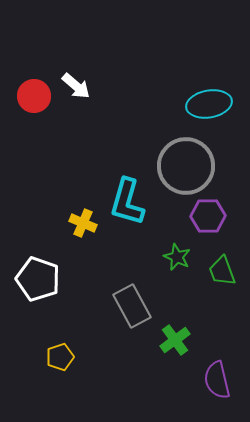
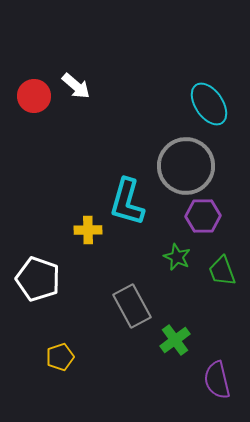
cyan ellipse: rotated 66 degrees clockwise
purple hexagon: moved 5 px left
yellow cross: moved 5 px right, 7 px down; rotated 24 degrees counterclockwise
